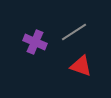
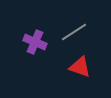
red triangle: moved 1 px left, 1 px down
